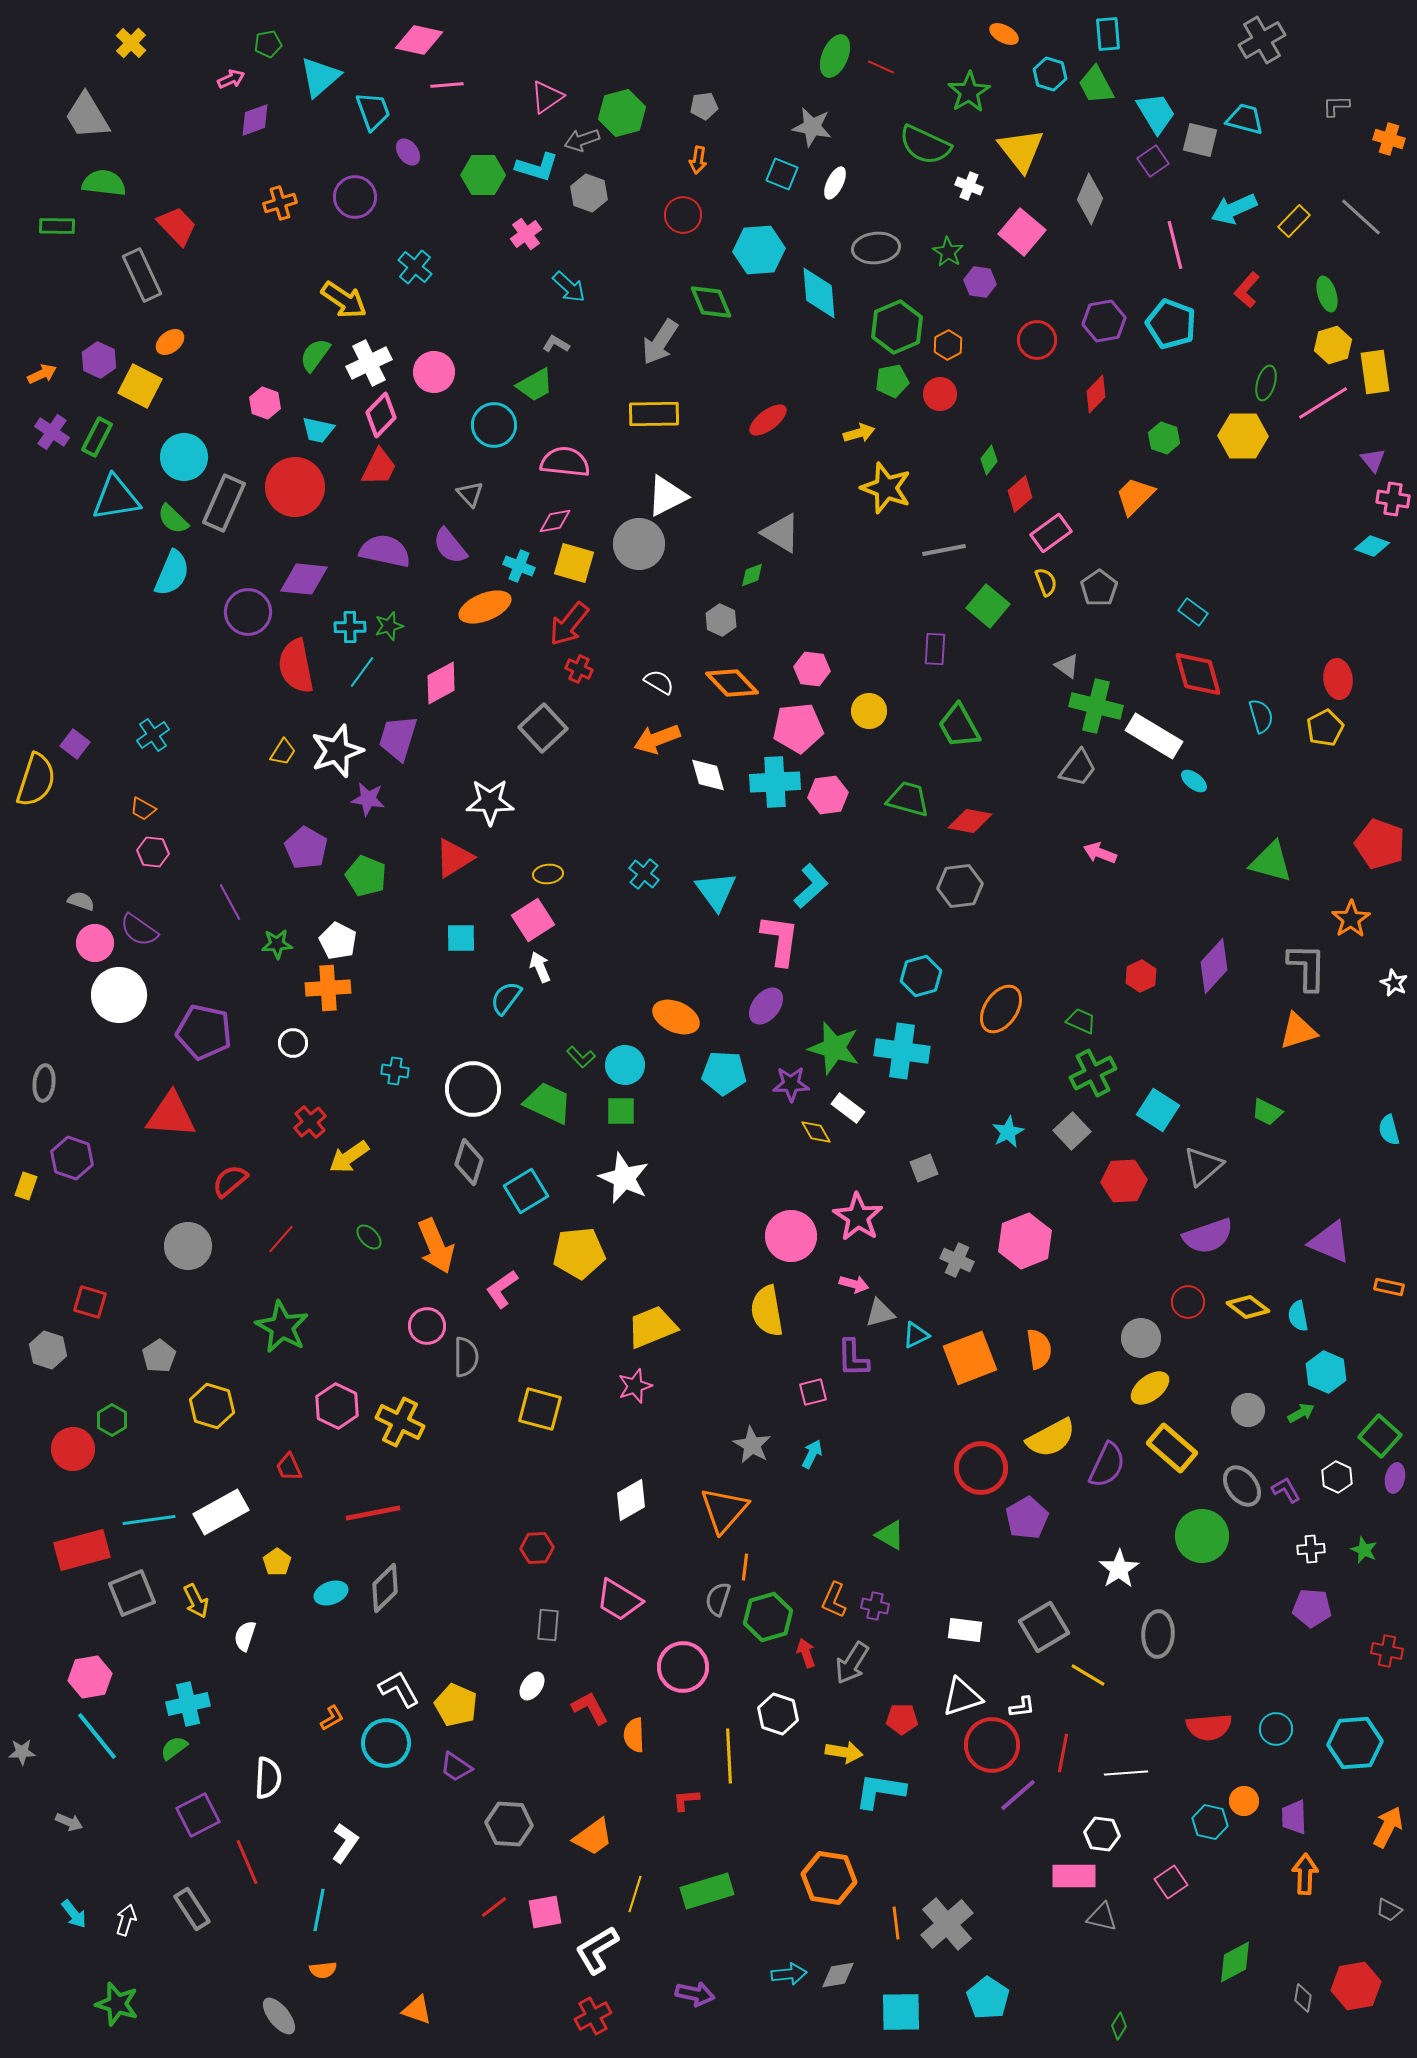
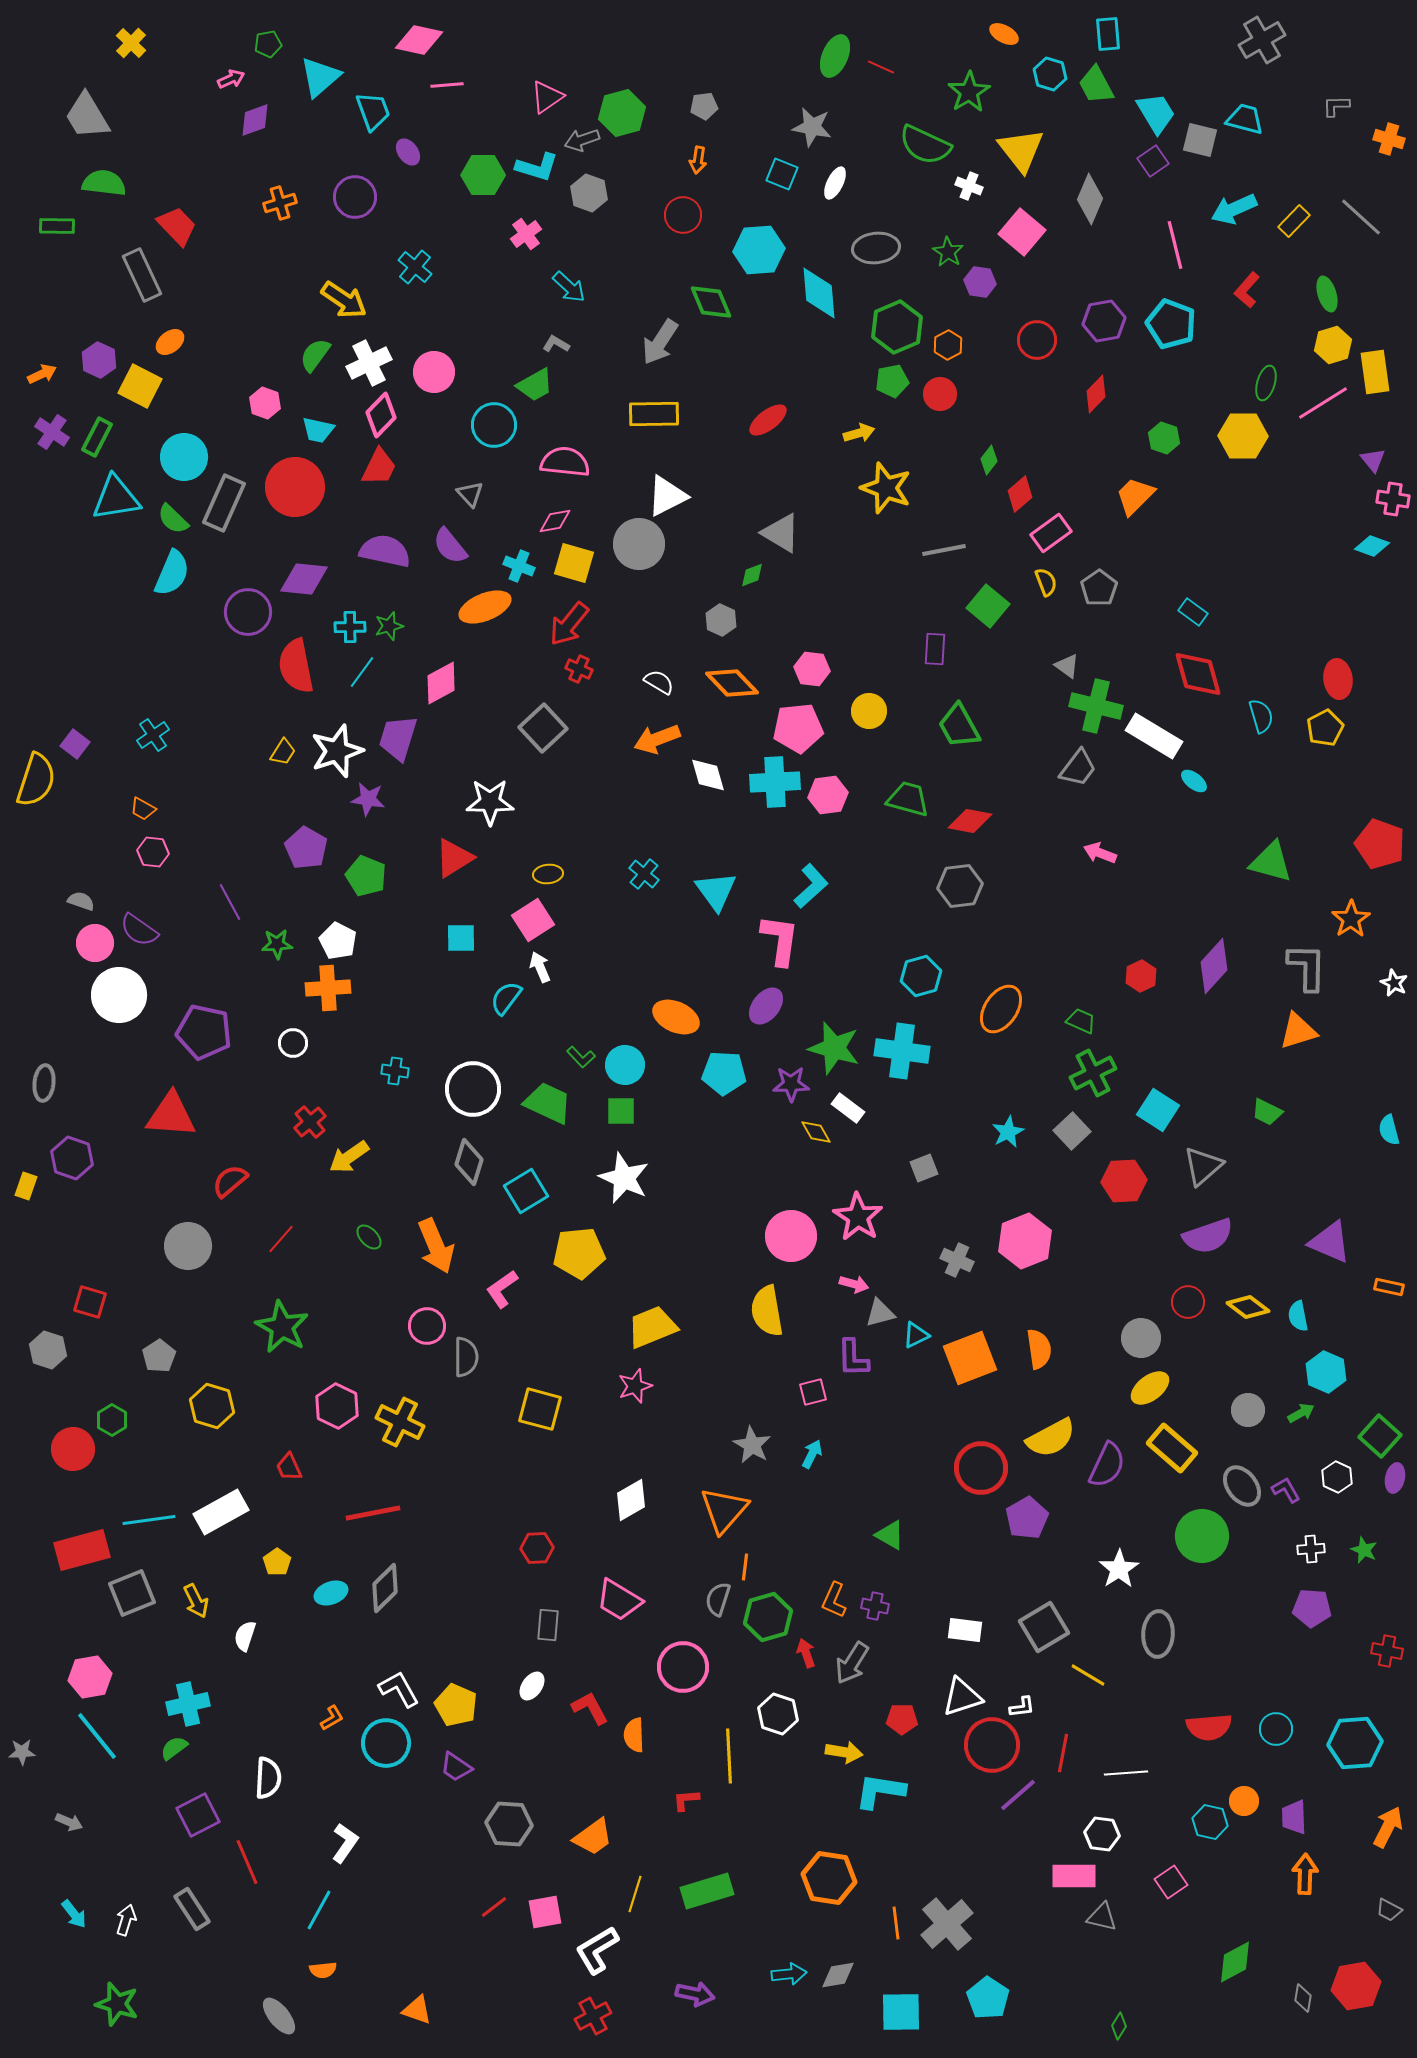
cyan line at (319, 1910): rotated 18 degrees clockwise
